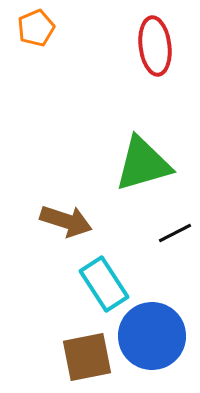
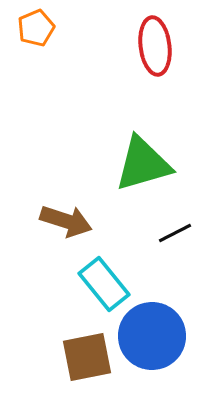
cyan rectangle: rotated 6 degrees counterclockwise
